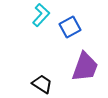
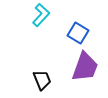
blue square: moved 8 px right, 6 px down; rotated 30 degrees counterclockwise
black trapezoid: moved 4 px up; rotated 35 degrees clockwise
